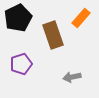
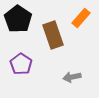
black pentagon: moved 1 px down; rotated 12 degrees counterclockwise
purple pentagon: rotated 20 degrees counterclockwise
